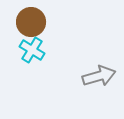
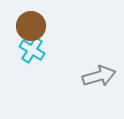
brown circle: moved 4 px down
